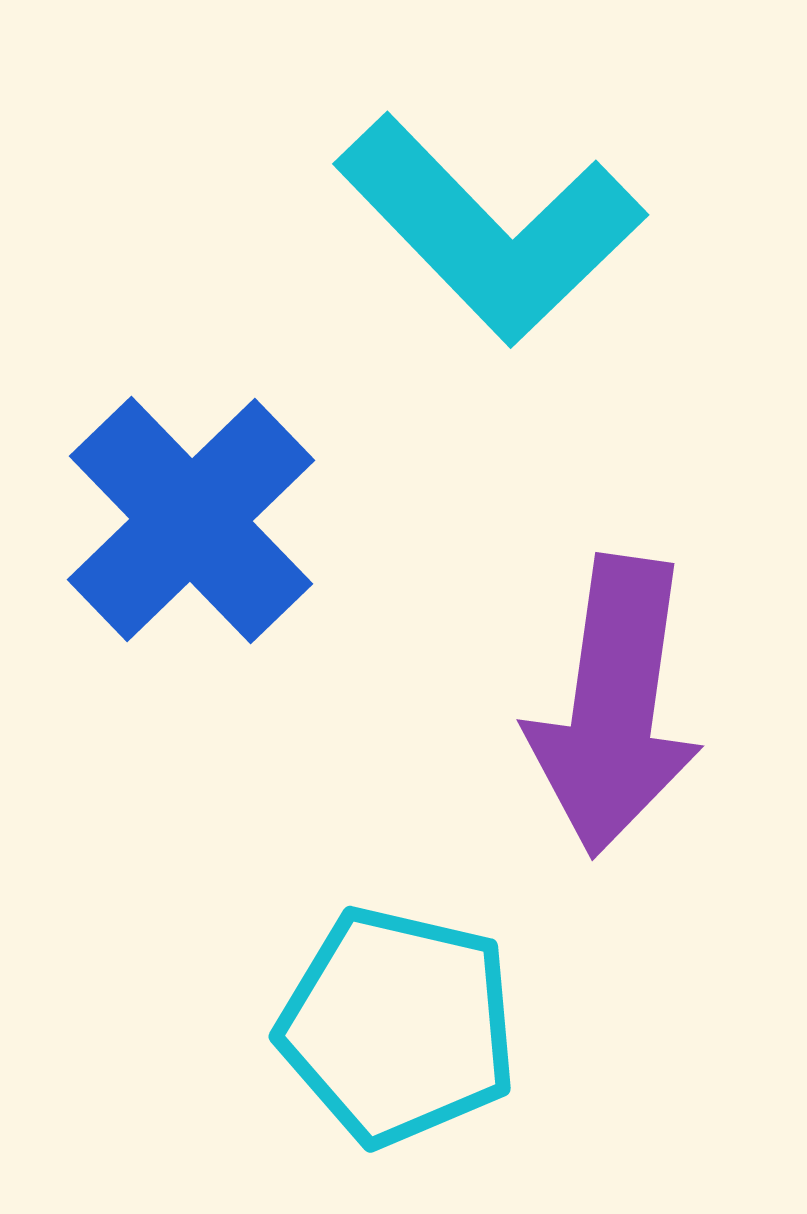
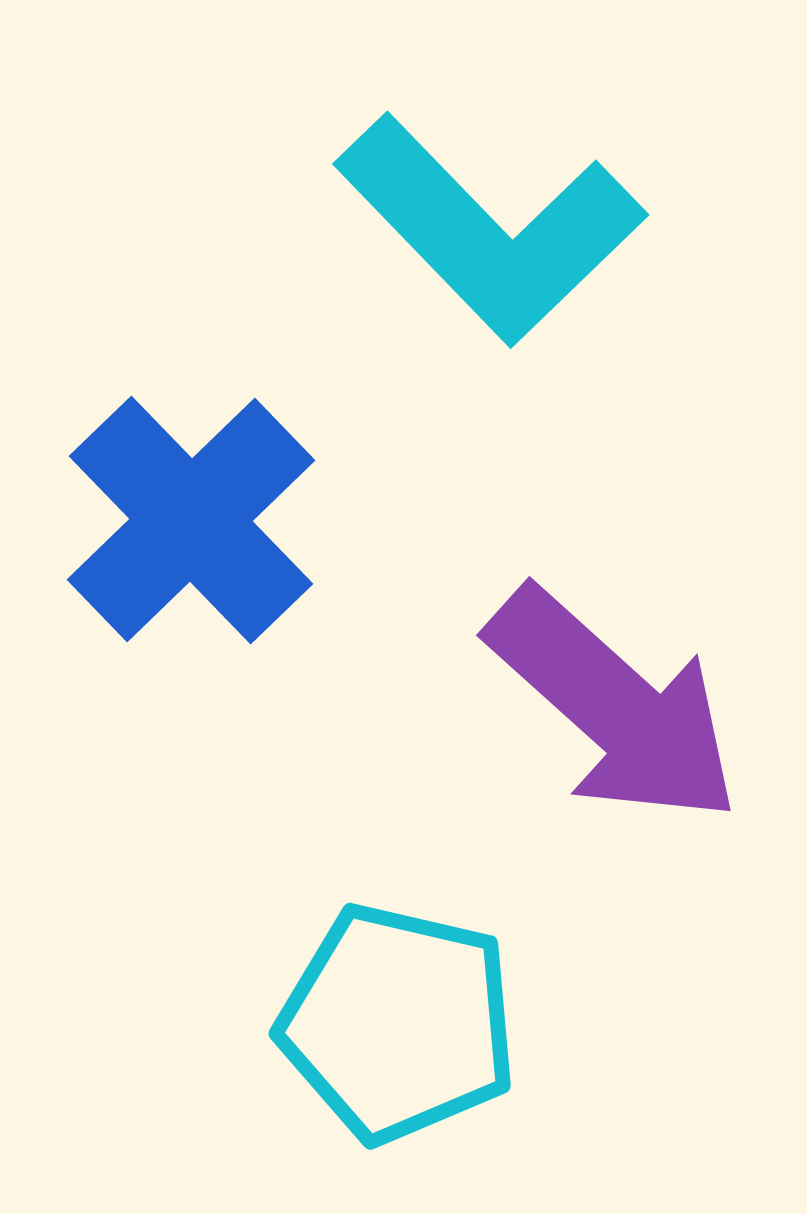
purple arrow: rotated 56 degrees counterclockwise
cyan pentagon: moved 3 px up
